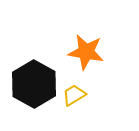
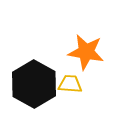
yellow trapezoid: moved 4 px left, 11 px up; rotated 35 degrees clockwise
